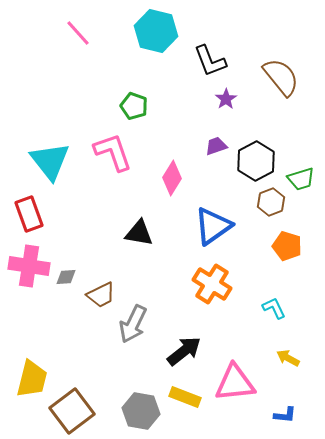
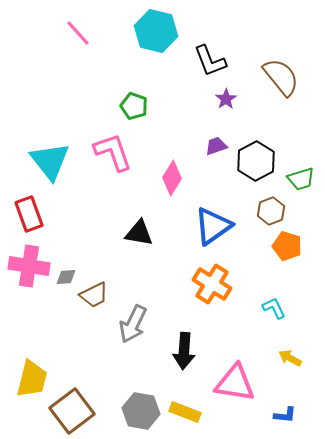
brown hexagon: moved 9 px down
brown trapezoid: moved 7 px left
black arrow: rotated 132 degrees clockwise
yellow arrow: moved 2 px right
pink triangle: rotated 15 degrees clockwise
yellow rectangle: moved 15 px down
